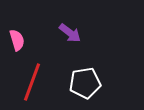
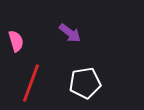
pink semicircle: moved 1 px left, 1 px down
red line: moved 1 px left, 1 px down
